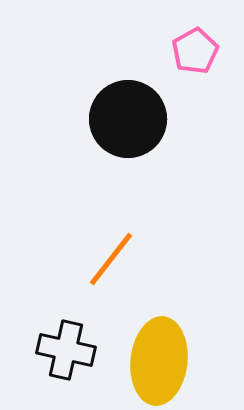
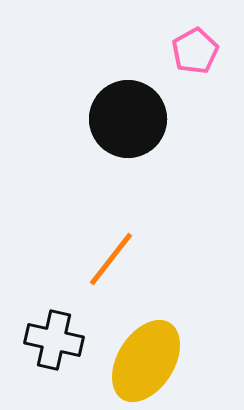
black cross: moved 12 px left, 10 px up
yellow ellipse: moved 13 px left; rotated 26 degrees clockwise
